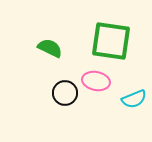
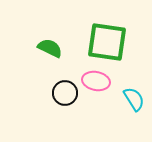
green square: moved 4 px left, 1 px down
cyan semicircle: rotated 100 degrees counterclockwise
